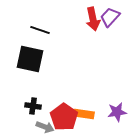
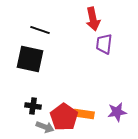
purple trapezoid: moved 6 px left, 27 px down; rotated 35 degrees counterclockwise
